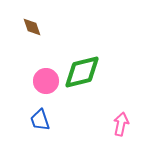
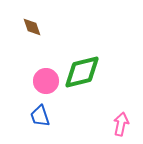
blue trapezoid: moved 4 px up
